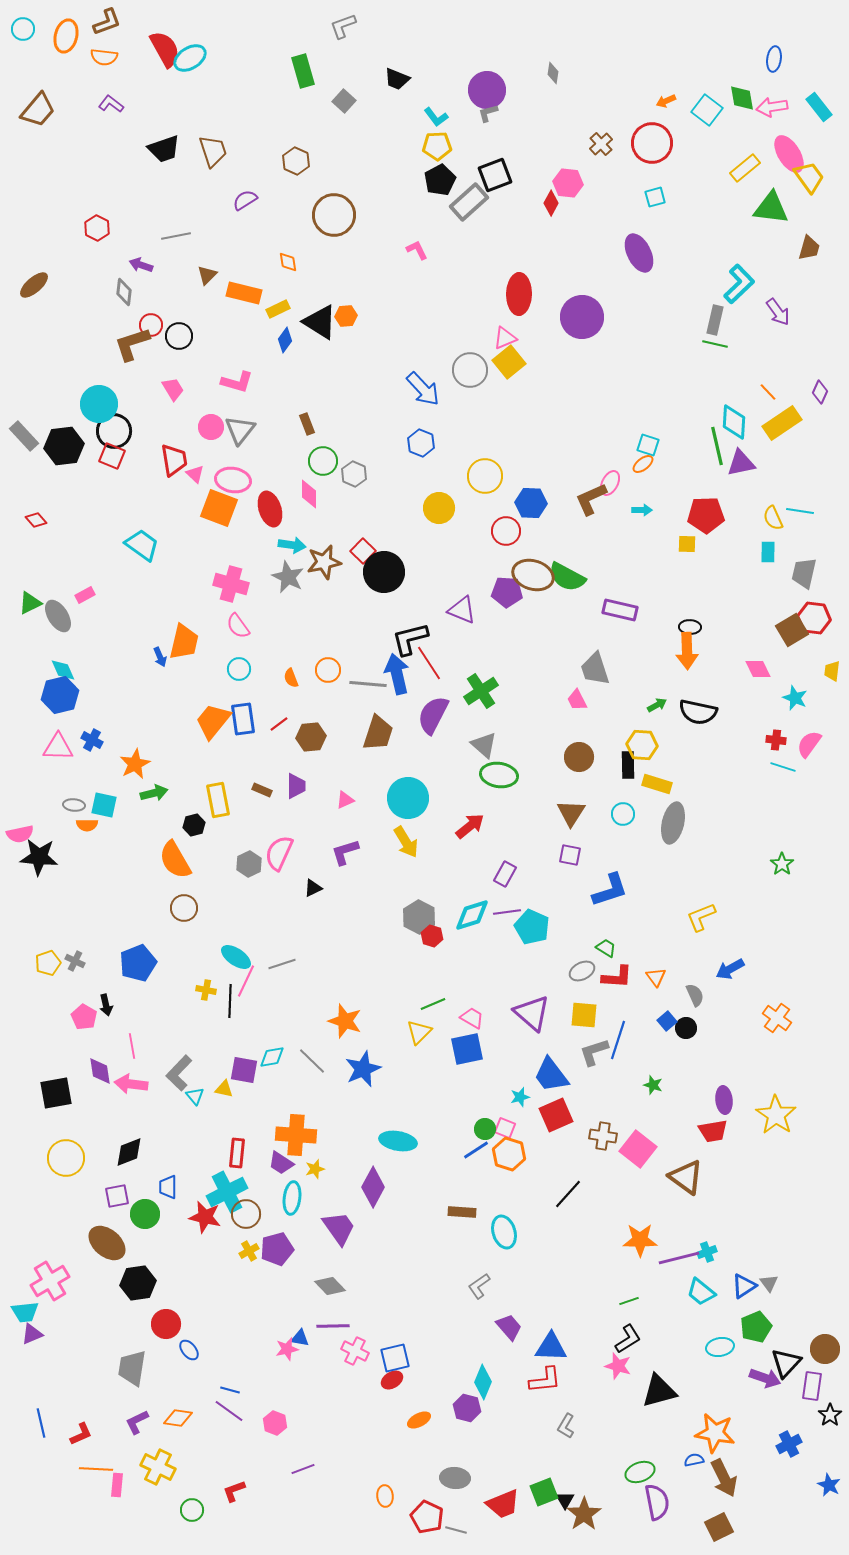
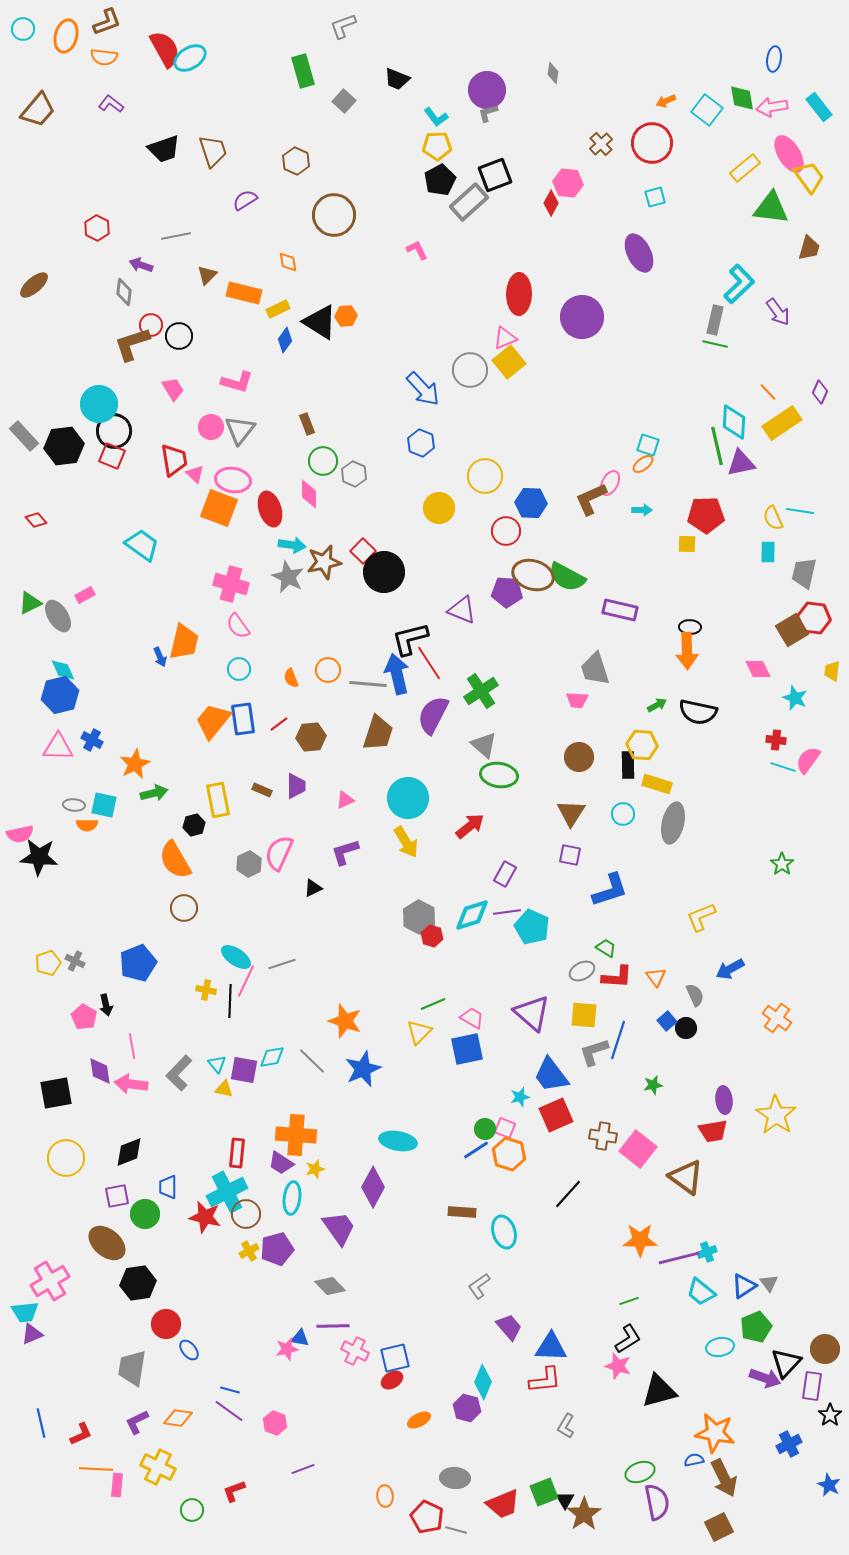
pink trapezoid at (577, 700): rotated 60 degrees counterclockwise
pink semicircle at (809, 744): moved 1 px left, 16 px down
green star at (653, 1085): rotated 30 degrees counterclockwise
cyan triangle at (195, 1096): moved 22 px right, 32 px up
